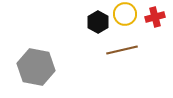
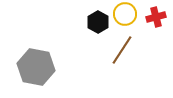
red cross: moved 1 px right
brown line: rotated 44 degrees counterclockwise
